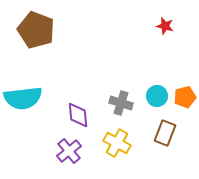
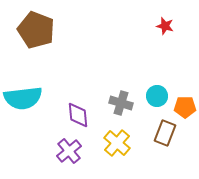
orange pentagon: moved 10 px down; rotated 15 degrees clockwise
yellow cross: rotated 12 degrees clockwise
